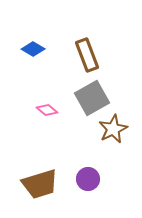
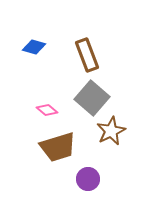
blue diamond: moved 1 px right, 2 px up; rotated 15 degrees counterclockwise
gray square: rotated 20 degrees counterclockwise
brown star: moved 2 px left, 2 px down
brown trapezoid: moved 18 px right, 37 px up
